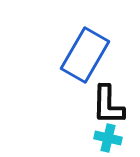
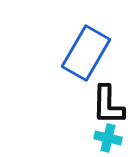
blue rectangle: moved 1 px right, 2 px up
